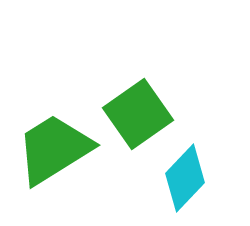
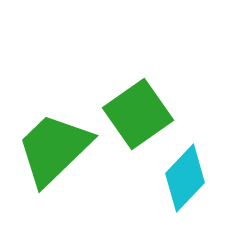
green trapezoid: rotated 12 degrees counterclockwise
